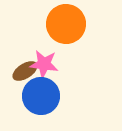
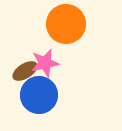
pink star: moved 1 px right, 1 px up; rotated 20 degrees counterclockwise
blue circle: moved 2 px left, 1 px up
